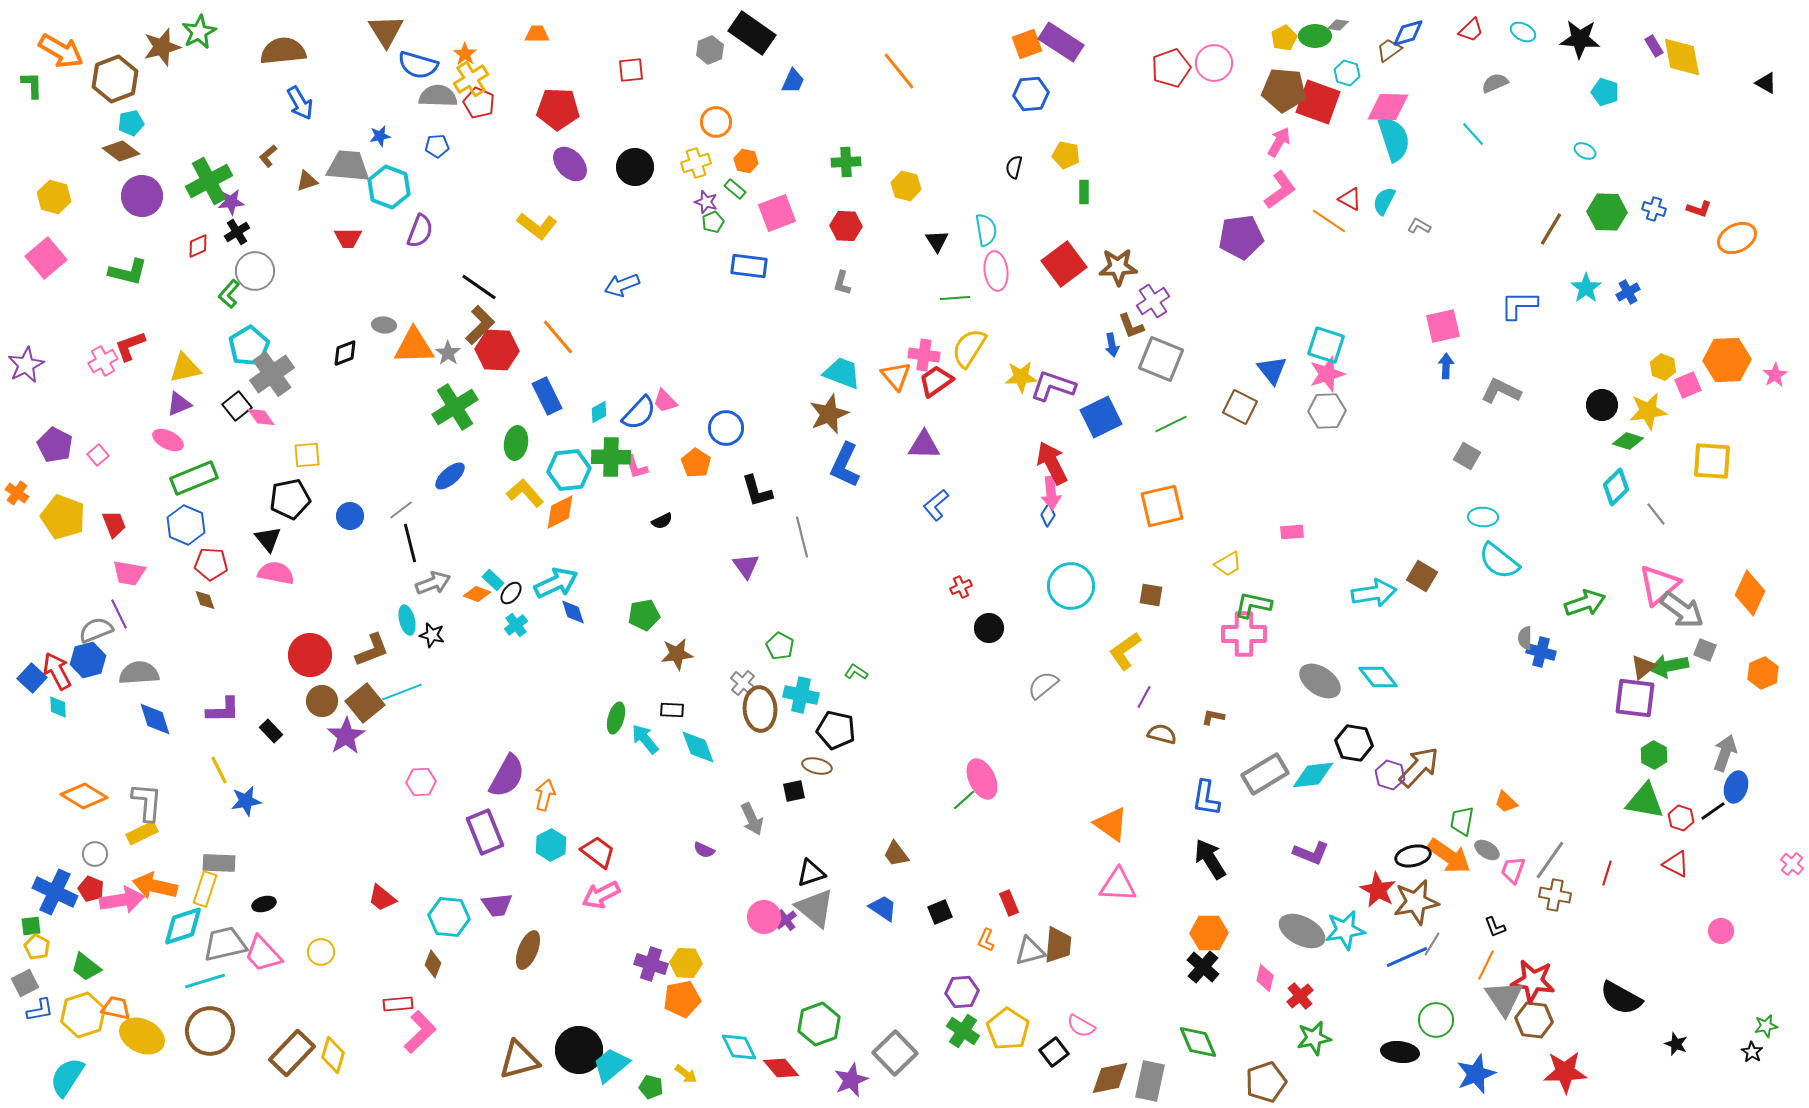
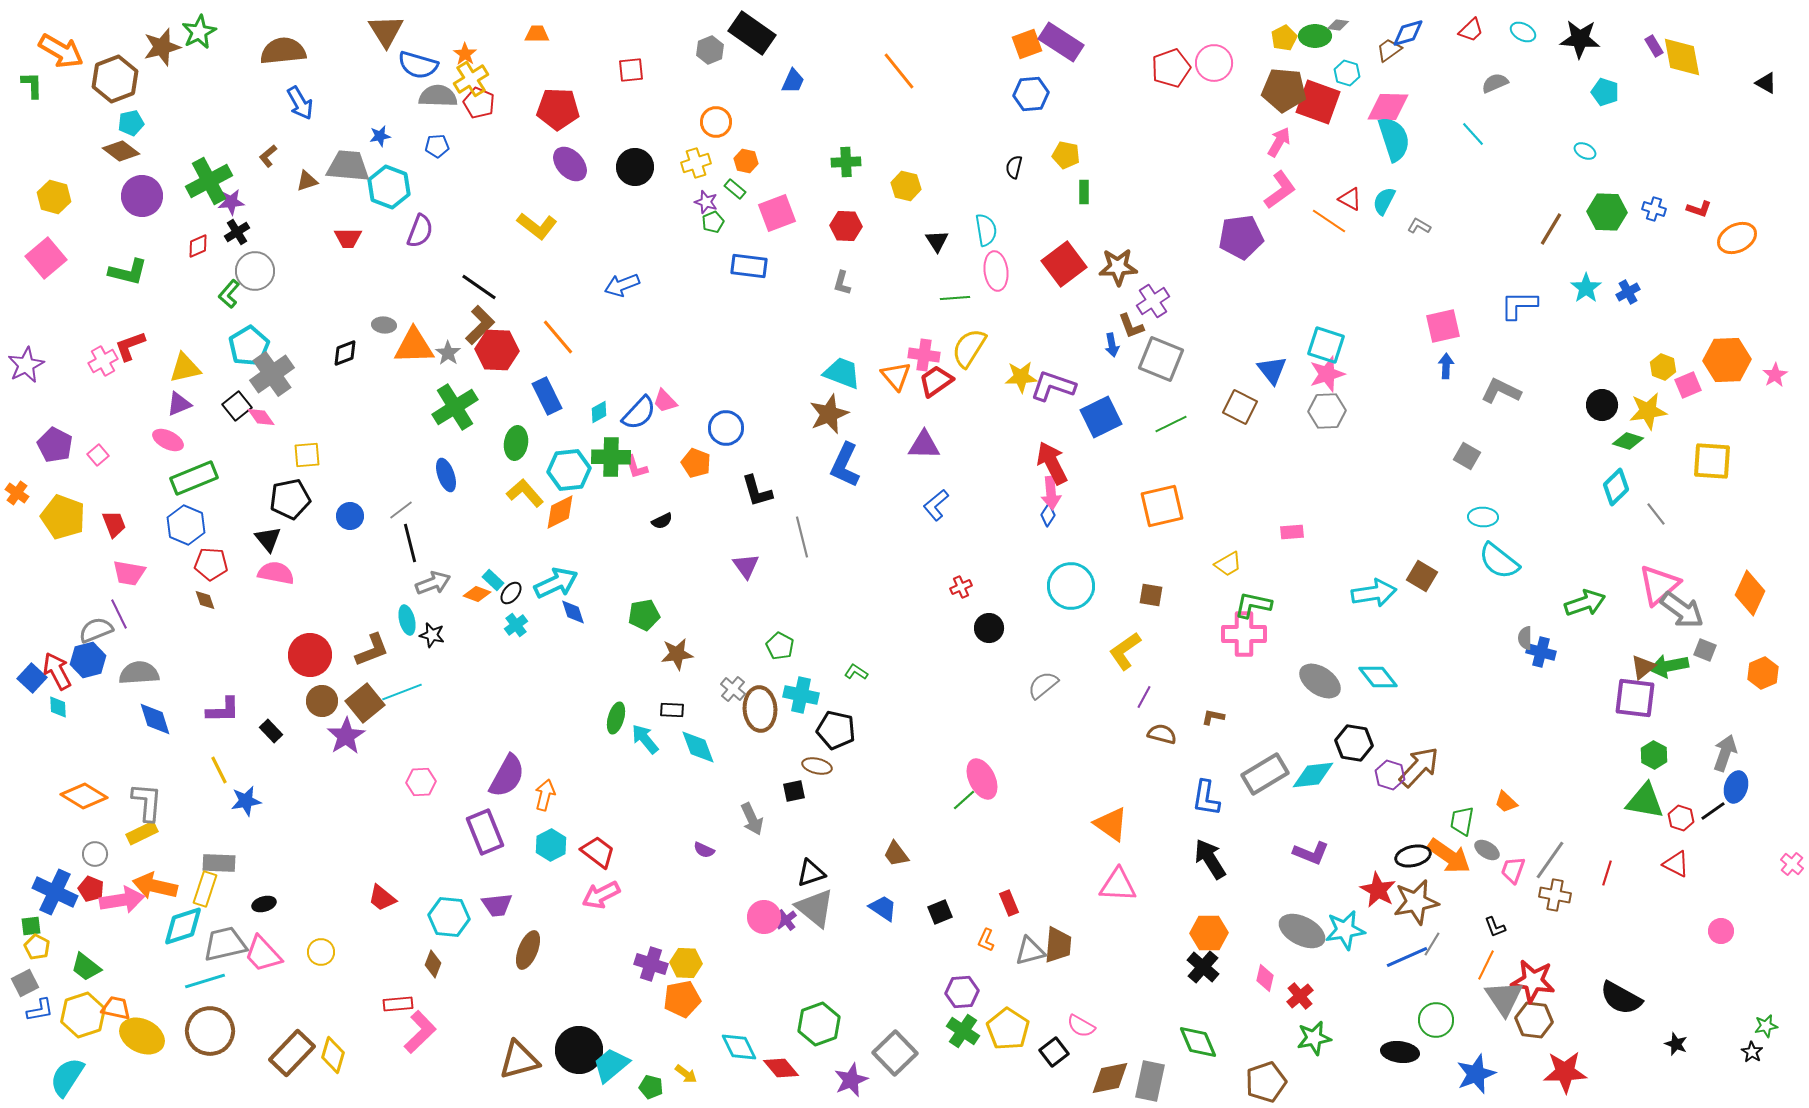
orange pentagon at (696, 463): rotated 12 degrees counterclockwise
blue ellipse at (450, 476): moved 4 px left, 1 px up; rotated 68 degrees counterclockwise
gray cross at (743, 683): moved 10 px left, 6 px down
